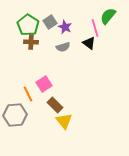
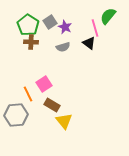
brown rectangle: moved 3 px left; rotated 14 degrees counterclockwise
gray hexagon: moved 1 px right
